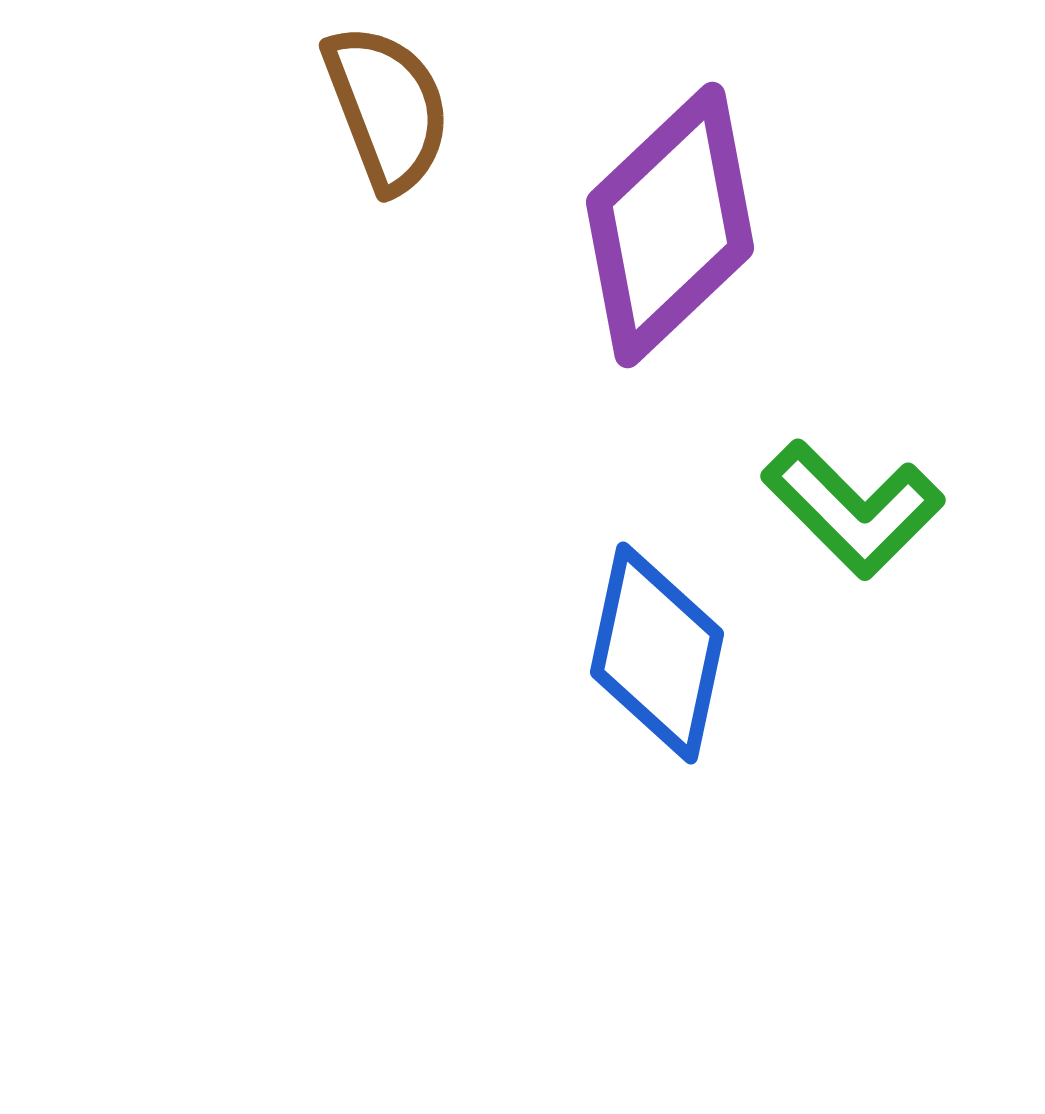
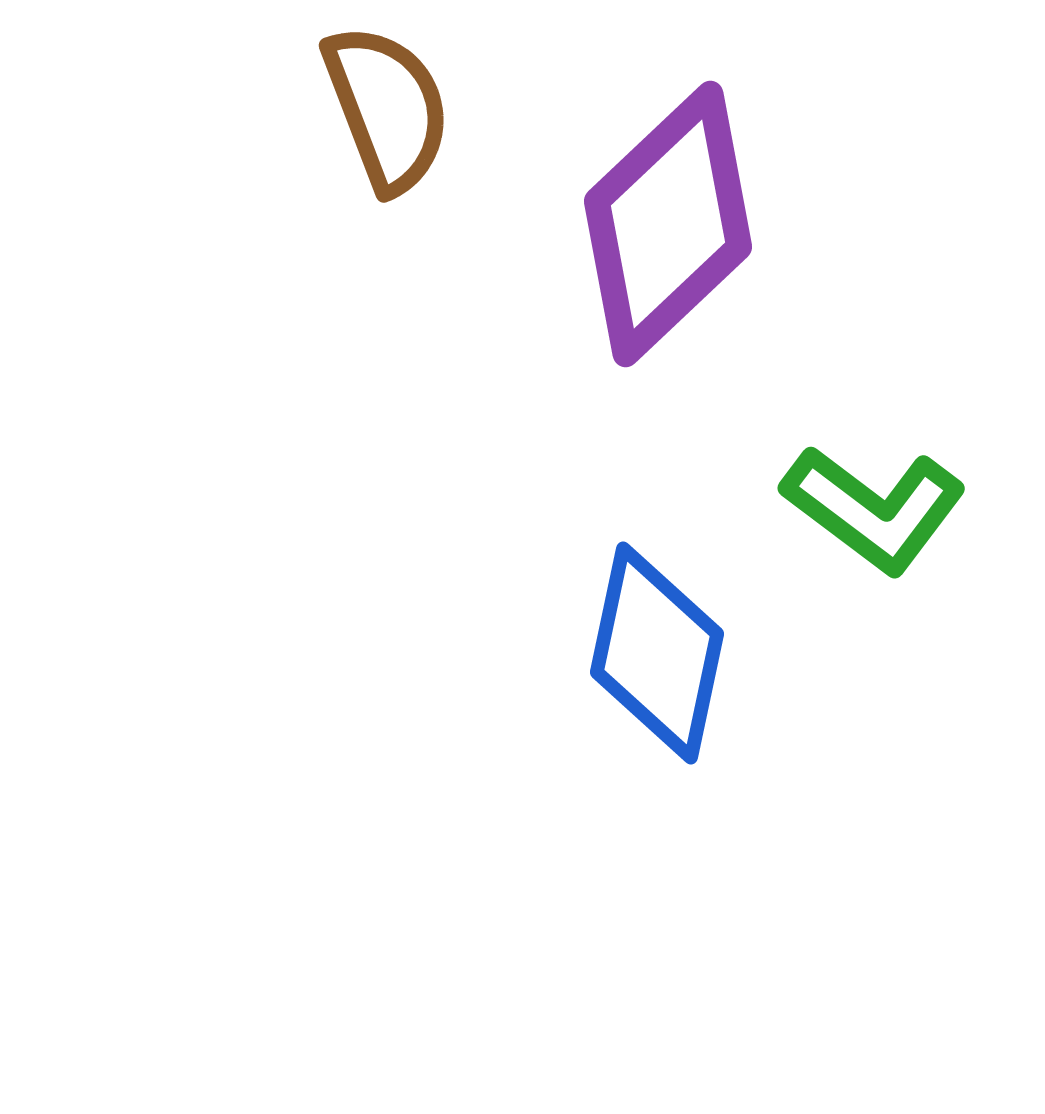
purple diamond: moved 2 px left, 1 px up
green L-shape: moved 21 px right; rotated 8 degrees counterclockwise
